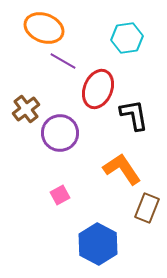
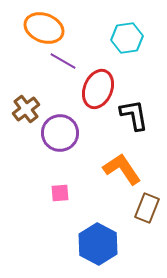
pink square: moved 2 px up; rotated 24 degrees clockwise
